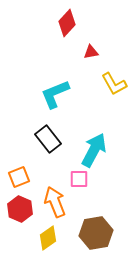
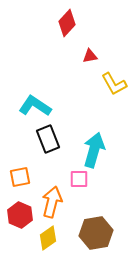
red triangle: moved 1 px left, 4 px down
cyan L-shape: moved 20 px left, 12 px down; rotated 56 degrees clockwise
black rectangle: rotated 16 degrees clockwise
cyan arrow: rotated 12 degrees counterclockwise
orange square: moved 1 px right; rotated 10 degrees clockwise
orange arrow: moved 3 px left; rotated 36 degrees clockwise
red hexagon: moved 6 px down
